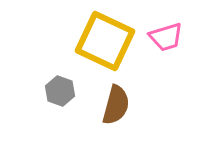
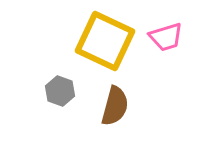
brown semicircle: moved 1 px left, 1 px down
